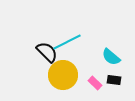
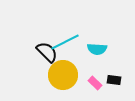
cyan line: moved 2 px left
cyan semicircle: moved 14 px left, 8 px up; rotated 36 degrees counterclockwise
